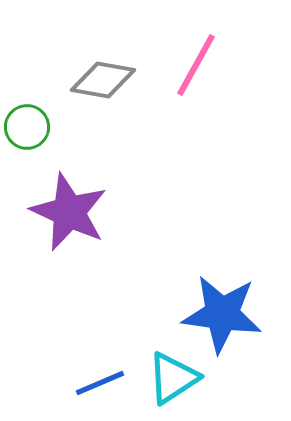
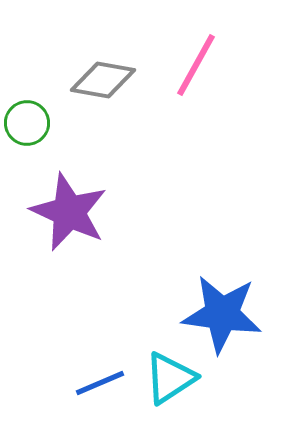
green circle: moved 4 px up
cyan triangle: moved 3 px left
